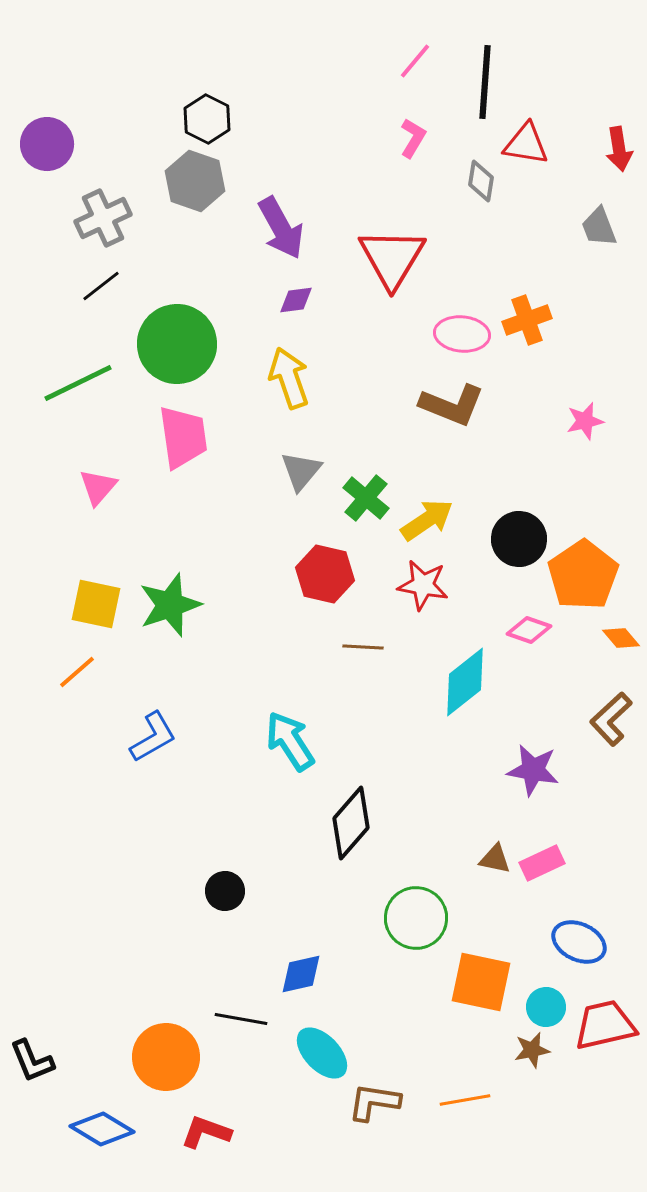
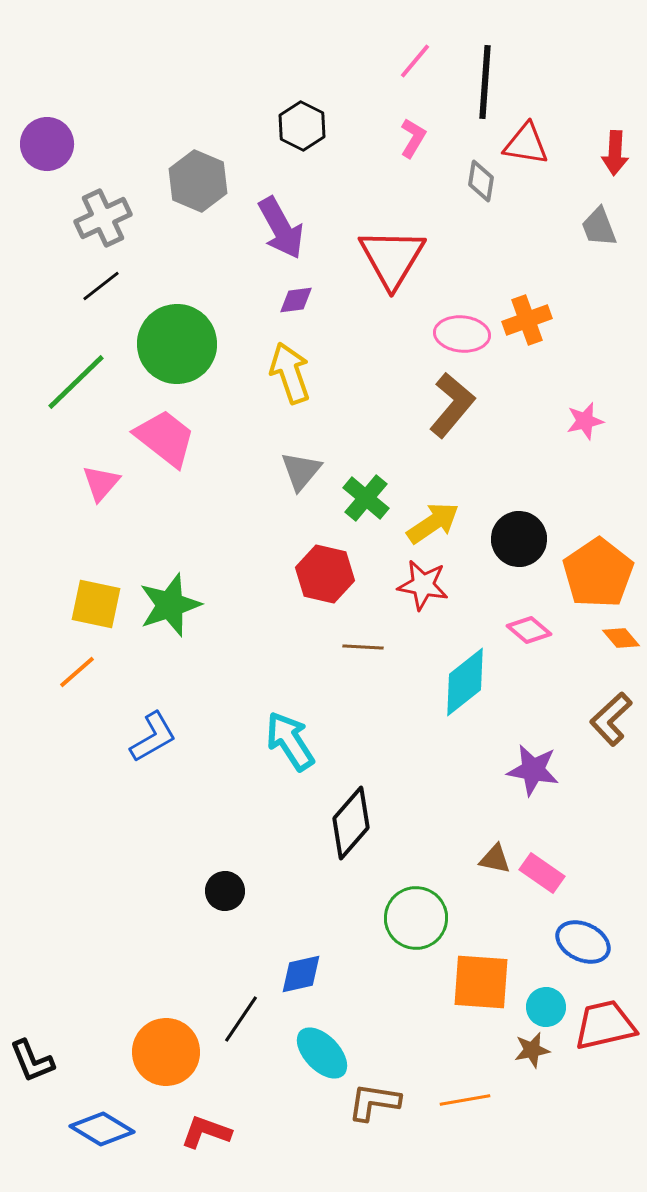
black hexagon at (207, 119): moved 95 px right, 7 px down
red arrow at (619, 149): moved 4 px left, 4 px down; rotated 12 degrees clockwise
gray hexagon at (195, 181): moved 3 px right; rotated 4 degrees clockwise
yellow arrow at (289, 378): moved 1 px right, 5 px up
green line at (78, 383): moved 2 px left, 1 px up; rotated 18 degrees counterclockwise
brown L-shape at (452, 405): rotated 72 degrees counterclockwise
pink trapezoid at (183, 437): moved 18 px left, 1 px down; rotated 44 degrees counterclockwise
pink triangle at (98, 487): moved 3 px right, 4 px up
yellow arrow at (427, 520): moved 6 px right, 3 px down
orange pentagon at (583, 575): moved 15 px right, 2 px up
pink diamond at (529, 630): rotated 21 degrees clockwise
pink rectangle at (542, 863): moved 10 px down; rotated 60 degrees clockwise
blue ellipse at (579, 942): moved 4 px right
orange square at (481, 982): rotated 8 degrees counterclockwise
black line at (241, 1019): rotated 66 degrees counterclockwise
orange circle at (166, 1057): moved 5 px up
